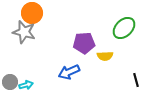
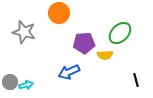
orange circle: moved 27 px right
green ellipse: moved 4 px left, 5 px down
yellow semicircle: moved 1 px up
